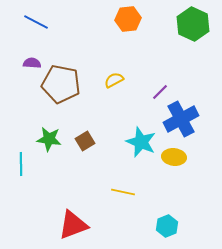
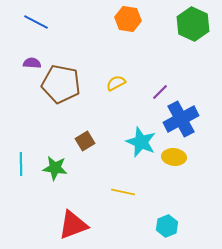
orange hexagon: rotated 15 degrees clockwise
yellow semicircle: moved 2 px right, 3 px down
green star: moved 6 px right, 29 px down
